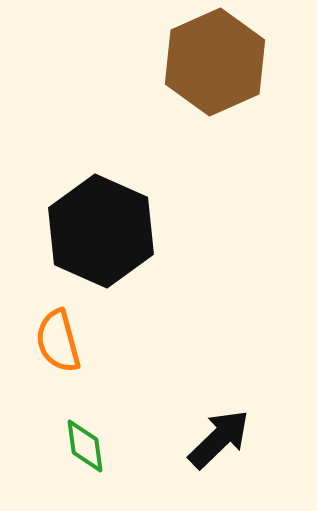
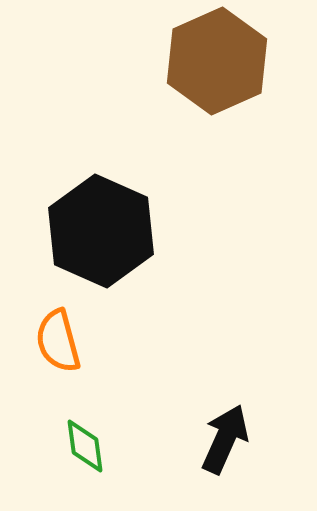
brown hexagon: moved 2 px right, 1 px up
black arrow: moved 6 px right; rotated 22 degrees counterclockwise
